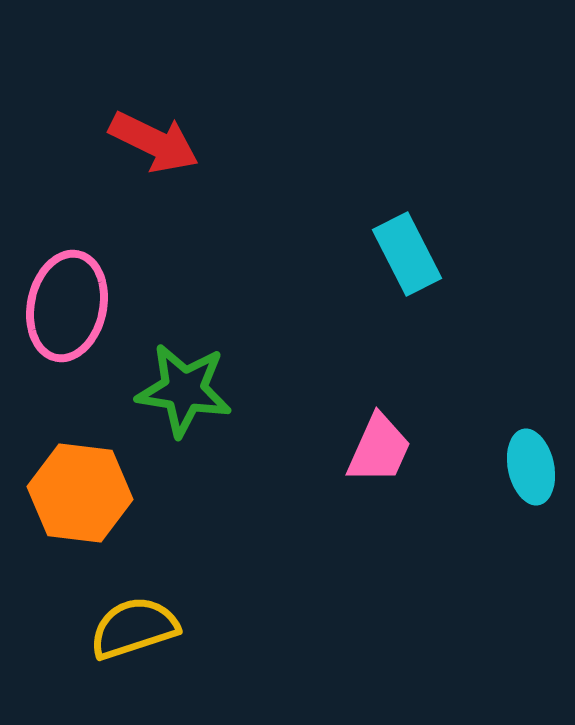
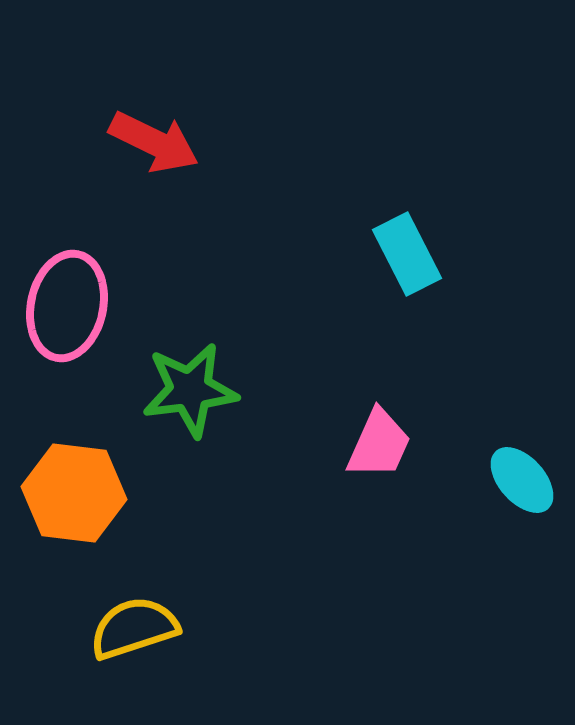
green star: moved 6 px right; rotated 16 degrees counterclockwise
pink trapezoid: moved 5 px up
cyan ellipse: moved 9 px left, 13 px down; rotated 30 degrees counterclockwise
orange hexagon: moved 6 px left
